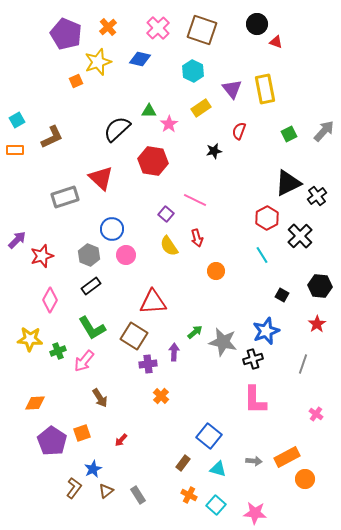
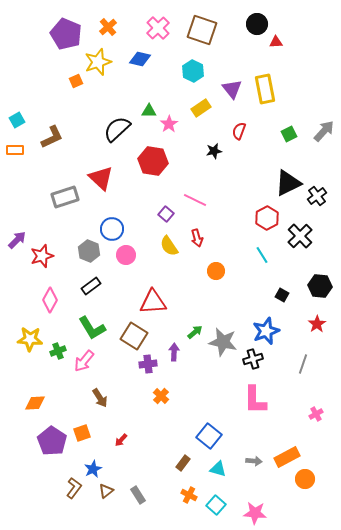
red triangle at (276, 42): rotated 24 degrees counterclockwise
gray hexagon at (89, 255): moved 4 px up
pink cross at (316, 414): rotated 24 degrees clockwise
